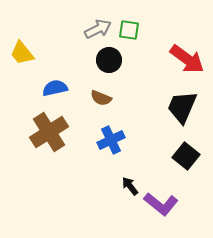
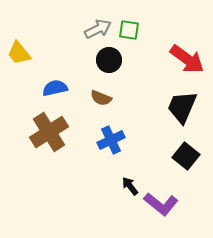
yellow trapezoid: moved 3 px left
